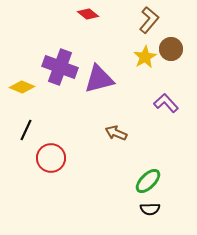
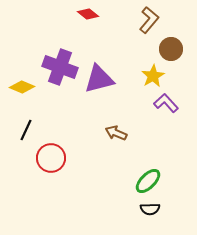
yellow star: moved 8 px right, 19 px down
